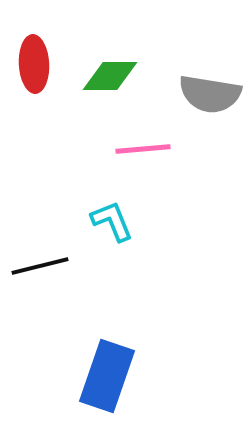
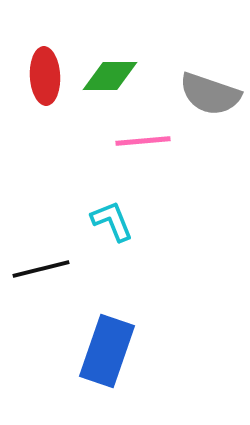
red ellipse: moved 11 px right, 12 px down
gray semicircle: rotated 10 degrees clockwise
pink line: moved 8 px up
black line: moved 1 px right, 3 px down
blue rectangle: moved 25 px up
